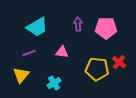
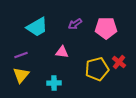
purple arrow: moved 3 px left; rotated 120 degrees counterclockwise
purple line: moved 8 px left, 2 px down
yellow pentagon: rotated 20 degrees counterclockwise
cyan cross: rotated 32 degrees clockwise
